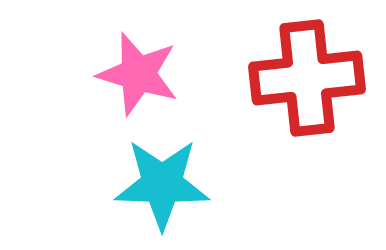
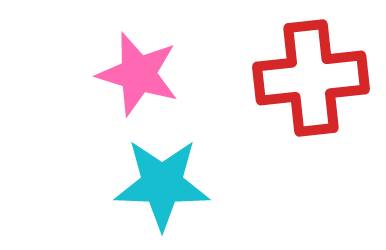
red cross: moved 4 px right
